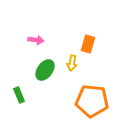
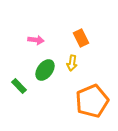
orange rectangle: moved 7 px left, 6 px up; rotated 42 degrees counterclockwise
green rectangle: moved 9 px up; rotated 21 degrees counterclockwise
orange pentagon: rotated 28 degrees counterclockwise
